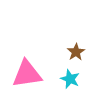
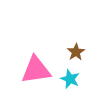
pink triangle: moved 9 px right, 4 px up
